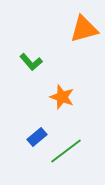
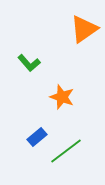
orange triangle: rotated 20 degrees counterclockwise
green L-shape: moved 2 px left, 1 px down
